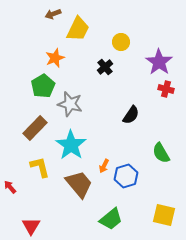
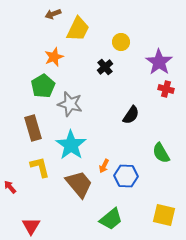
orange star: moved 1 px left, 1 px up
brown rectangle: moved 2 px left; rotated 60 degrees counterclockwise
blue hexagon: rotated 20 degrees clockwise
